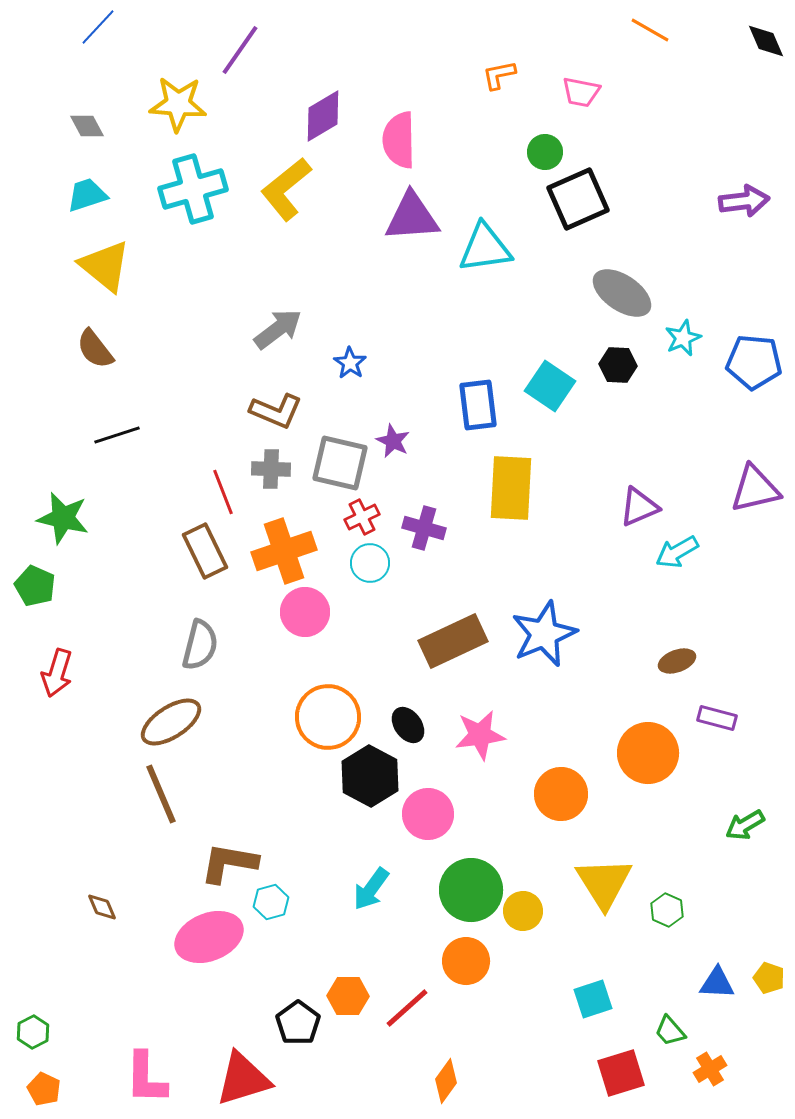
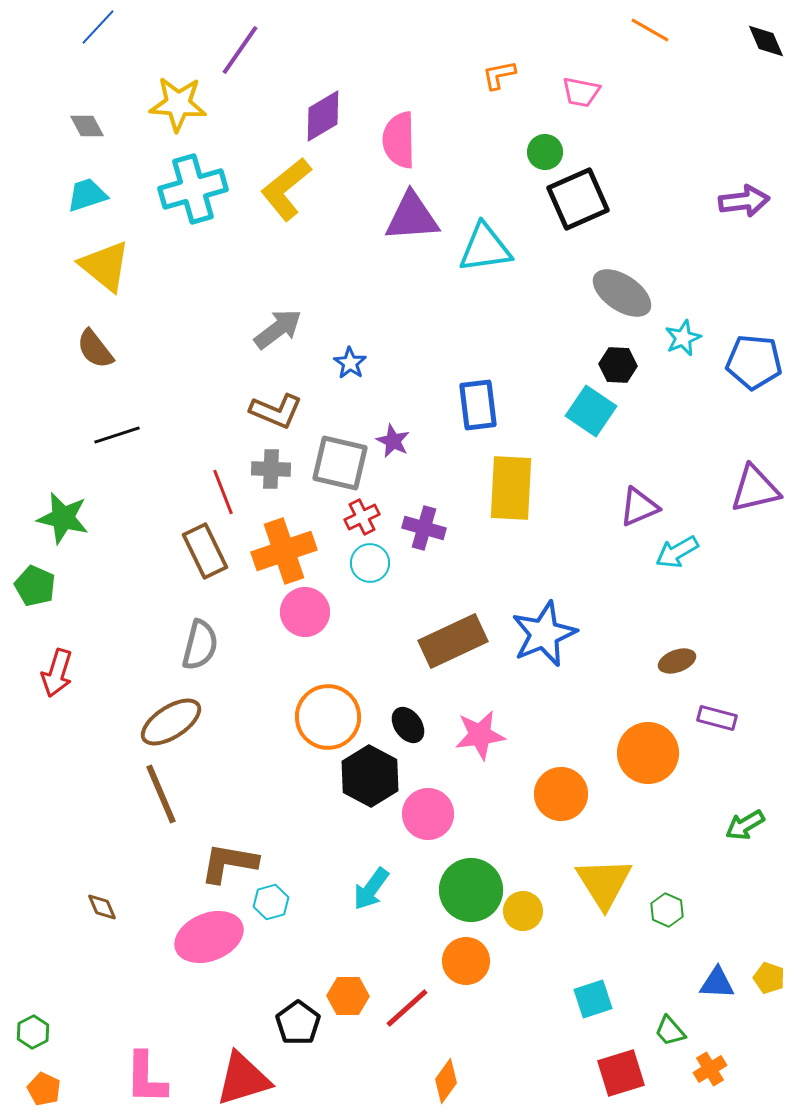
cyan square at (550, 386): moved 41 px right, 25 px down
